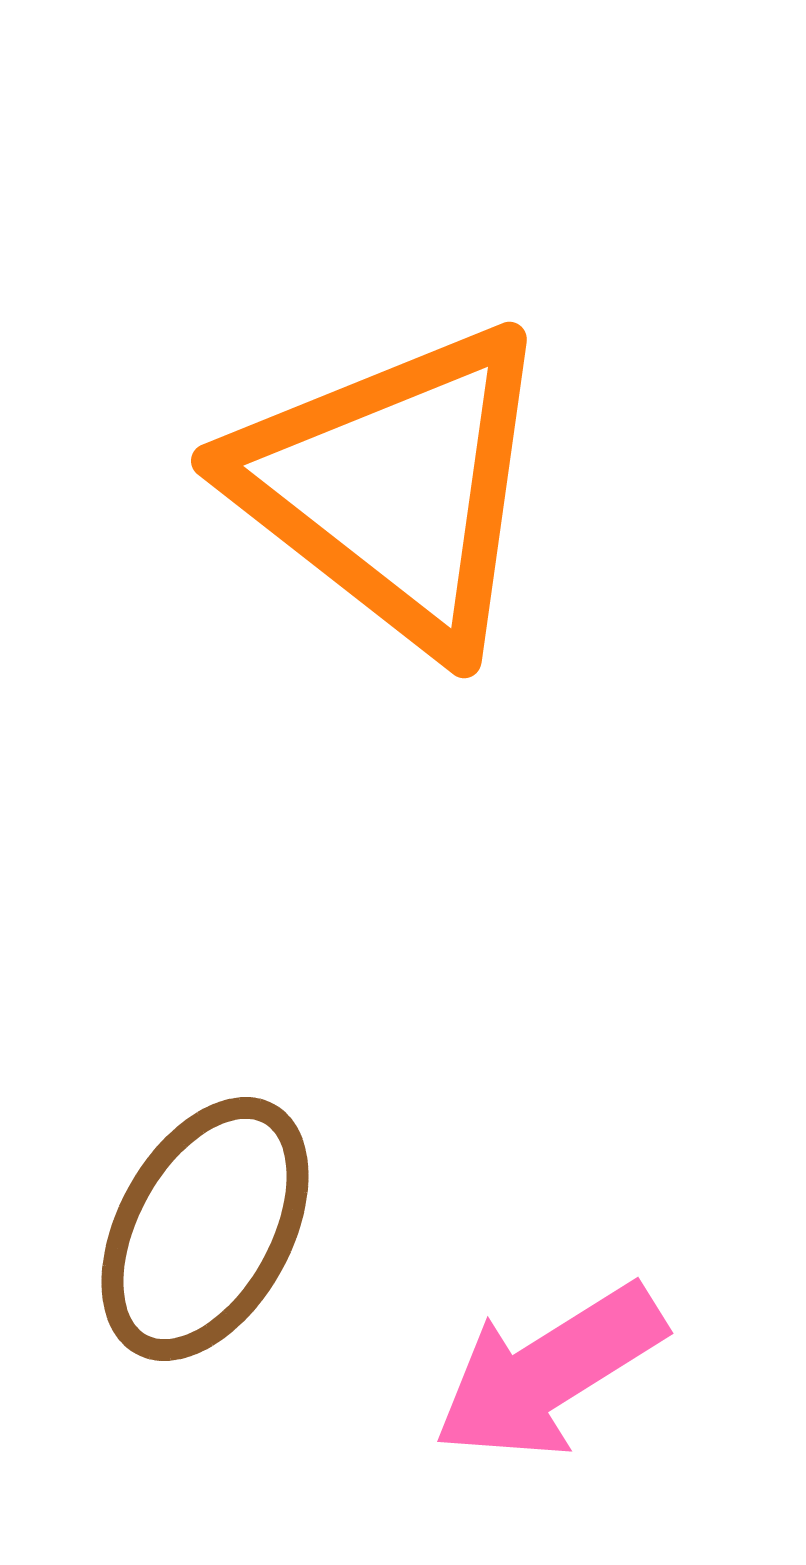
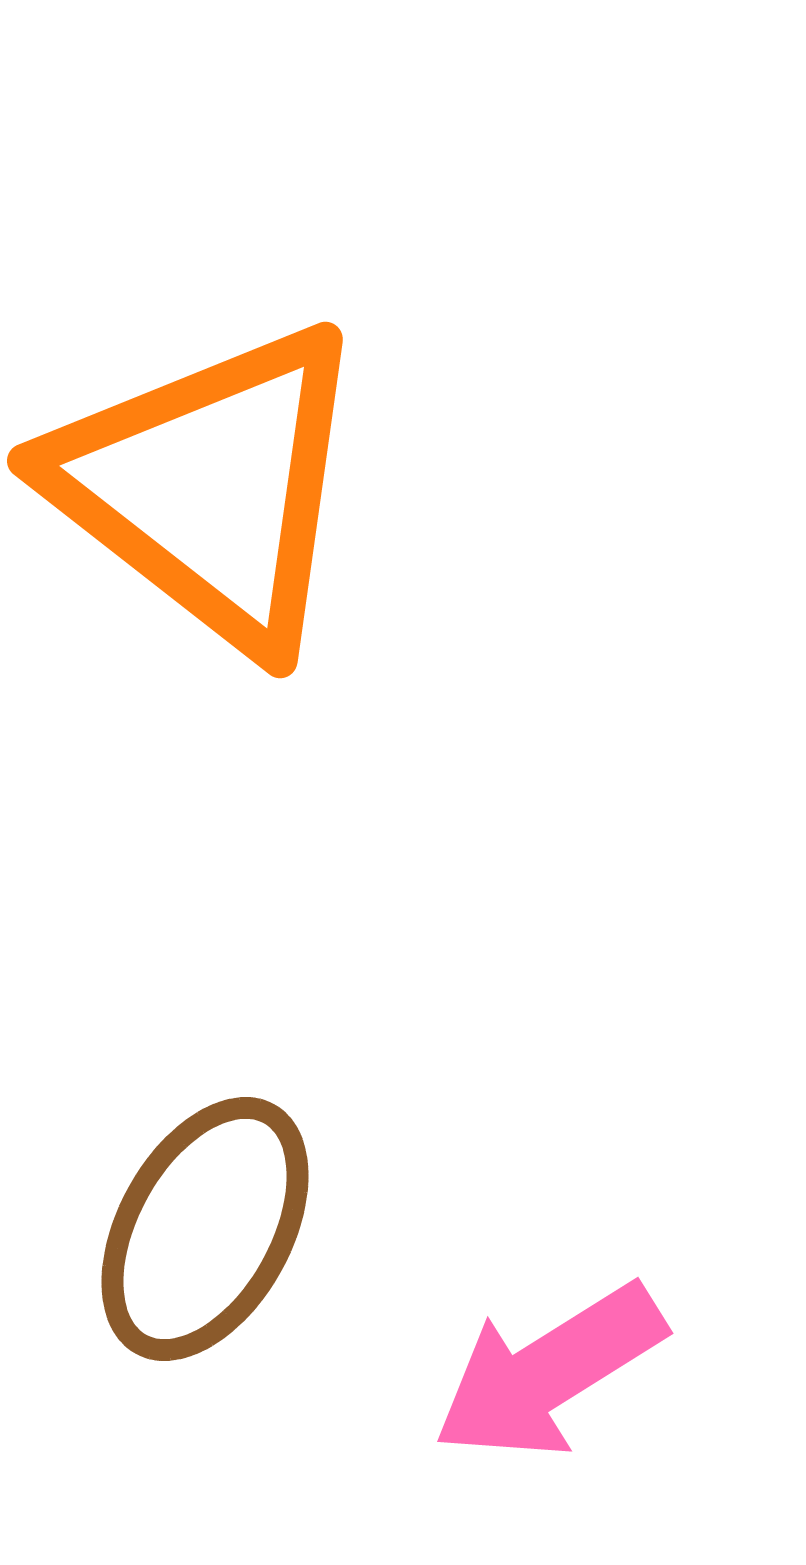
orange triangle: moved 184 px left
